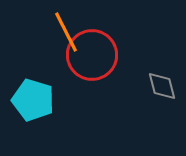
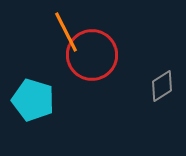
gray diamond: rotated 72 degrees clockwise
